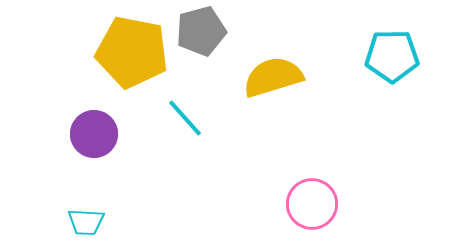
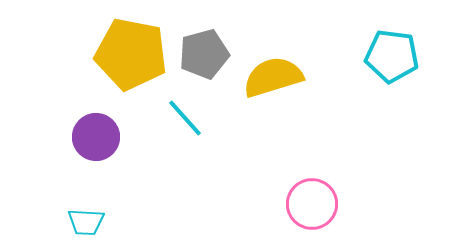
gray pentagon: moved 3 px right, 23 px down
yellow pentagon: moved 1 px left, 2 px down
cyan pentagon: rotated 8 degrees clockwise
purple circle: moved 2 px right, 3 px down
